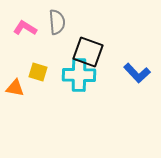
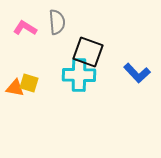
yellow square: moved 9 px left, 11 px down
